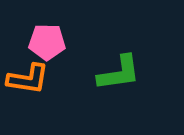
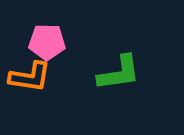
orange L-shape: moved 2 px right, 2 px up
